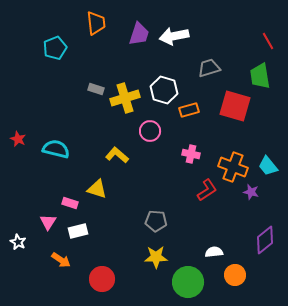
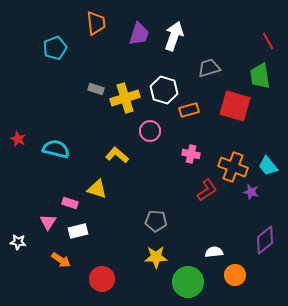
white arrow: rotated 120 degrees clockwise
white star: rotated 21 degrees counterclockwise
